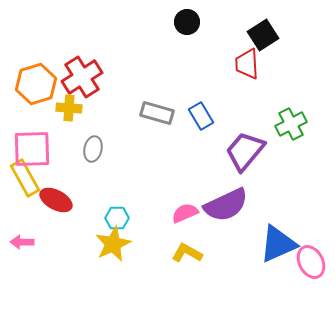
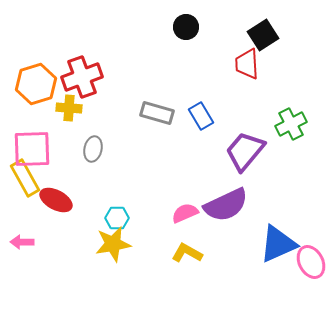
black circle: moved 1 px left, 5 px down
red cross: rotated 12 degrees clockwise
yellow star: rotated 15 degrees clockwise
